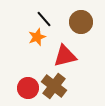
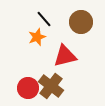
brown cross: moved 3 px left
